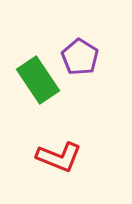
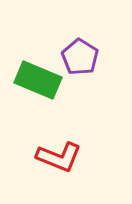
green rectangle: rotated 33 degrees counterclockwise
